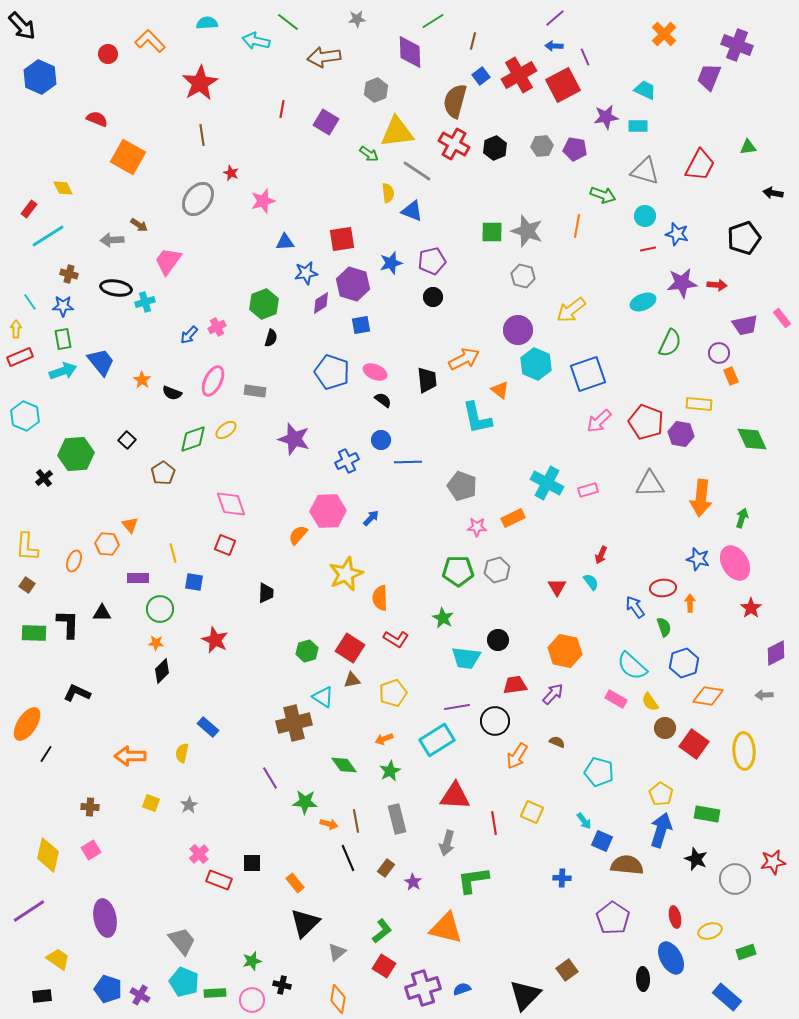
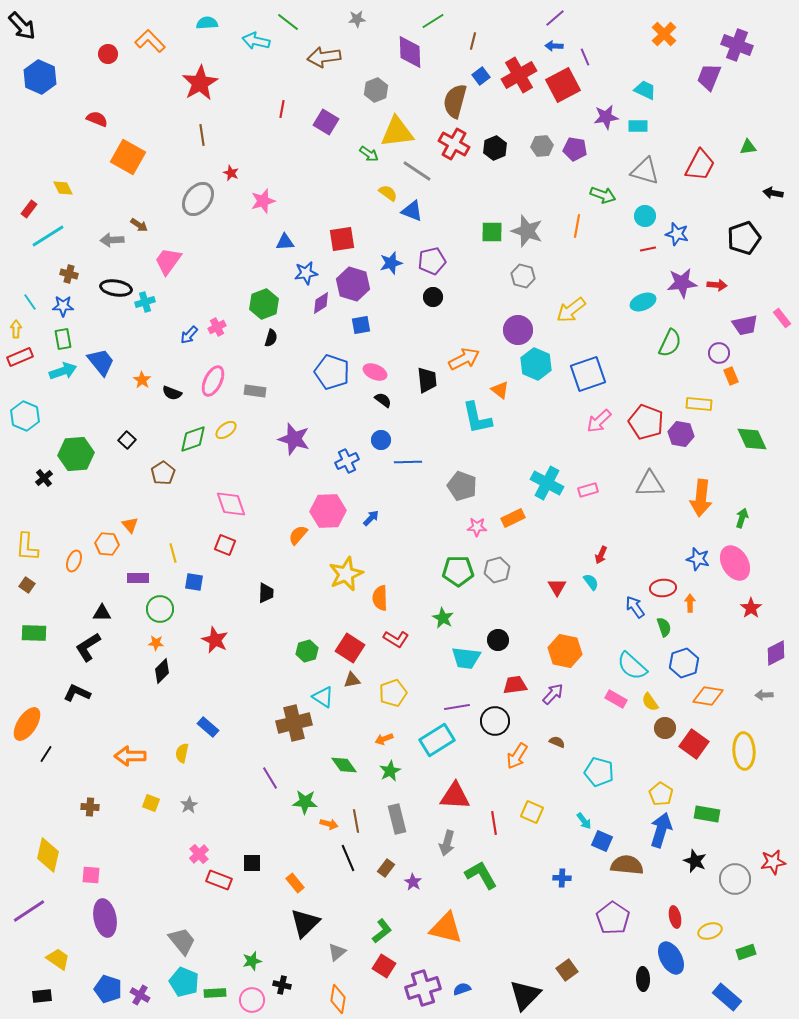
yellow semicircle at (388, 193): rotated 48 degrees counterclockwise
black L-shape at (68, 624): moved 20 px right, 23 px down; rotated 124 degrees counterclockwise
pink square at (91, 850): moved 25 px down; rotated 36 degrees clockwise
black star at (696, 859): moved 1 px left, 2 px down
green L-shape at (473, 880): moved 8 px right, 5 px up; rotated 68 degrees clockwise
